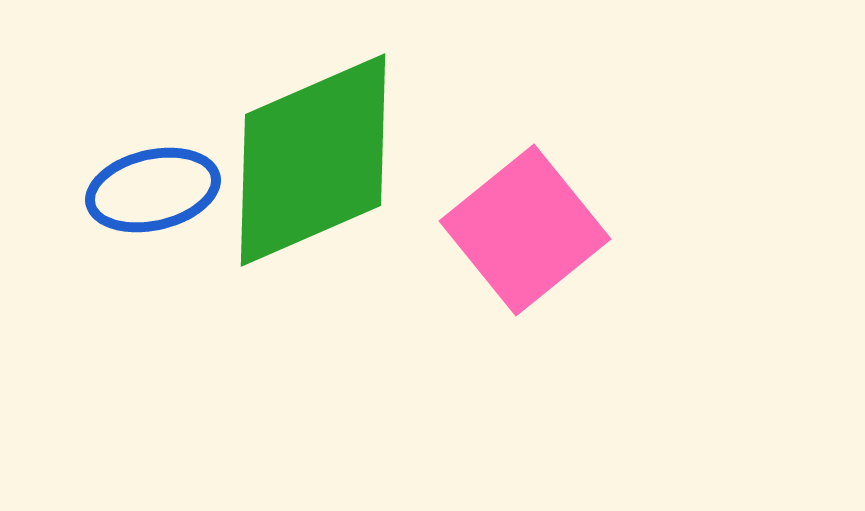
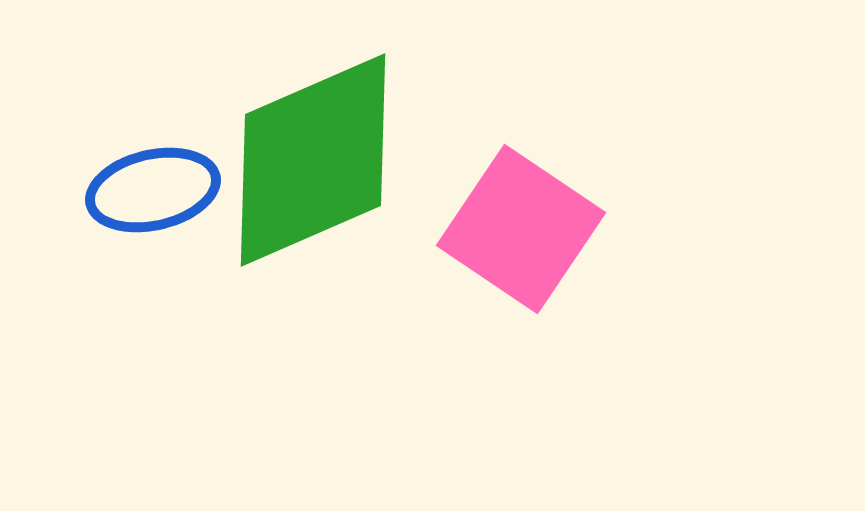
pink square: moved 4 px left, 1 px up; rotated 17 degrees counterclockwise
